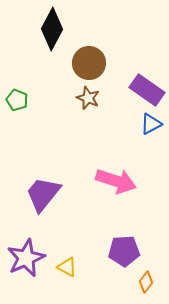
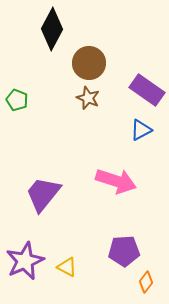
blue triangle: moved 10 px left, 6 px down
purple star: moved 1 px left, 3 px down
